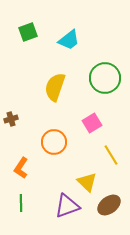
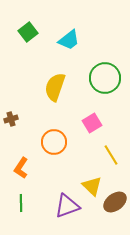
green square: rotated 18 degrees counterclockwise
yellow triangle: moved 5 px right, 4 px down
brown ellipse: moved 6 px right, 3 px up
